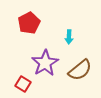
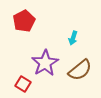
red pentagon: moved 5 px left, 2 px up
cyan arrow: moved 4 px right, 1 px down; rotated 16 degrees clockwise
